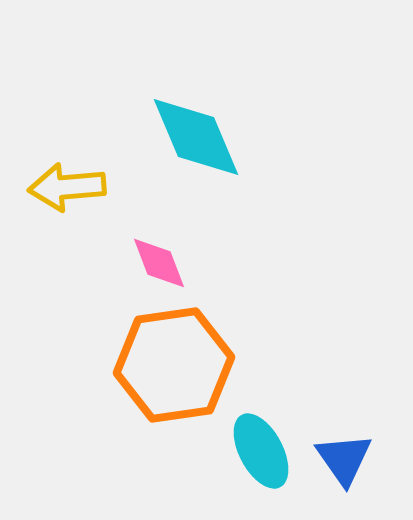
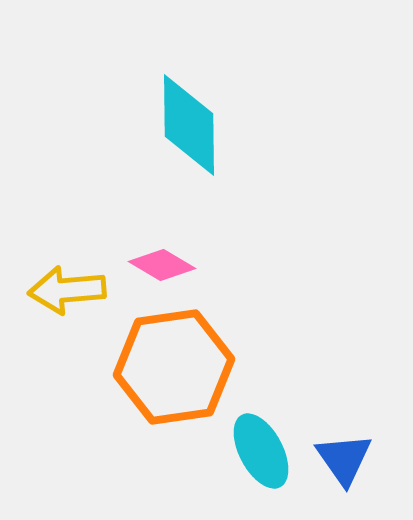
cyan diamond: moved 7 px left, 12 px up; rotated 22 degrees clockwise
yellow arrow: moved 103 px down
pink diamond: moved 3 px right, 2 px down; rotated 38 degrees counterclockwise
orange hexagon: moved 2 px down
